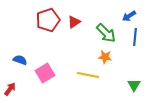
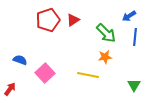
red triangle: moved 1 px left, 2 px up
orange star: rotated 16 degrees counterclockwise
pink square: rotated 12 degrees counterclockwise
